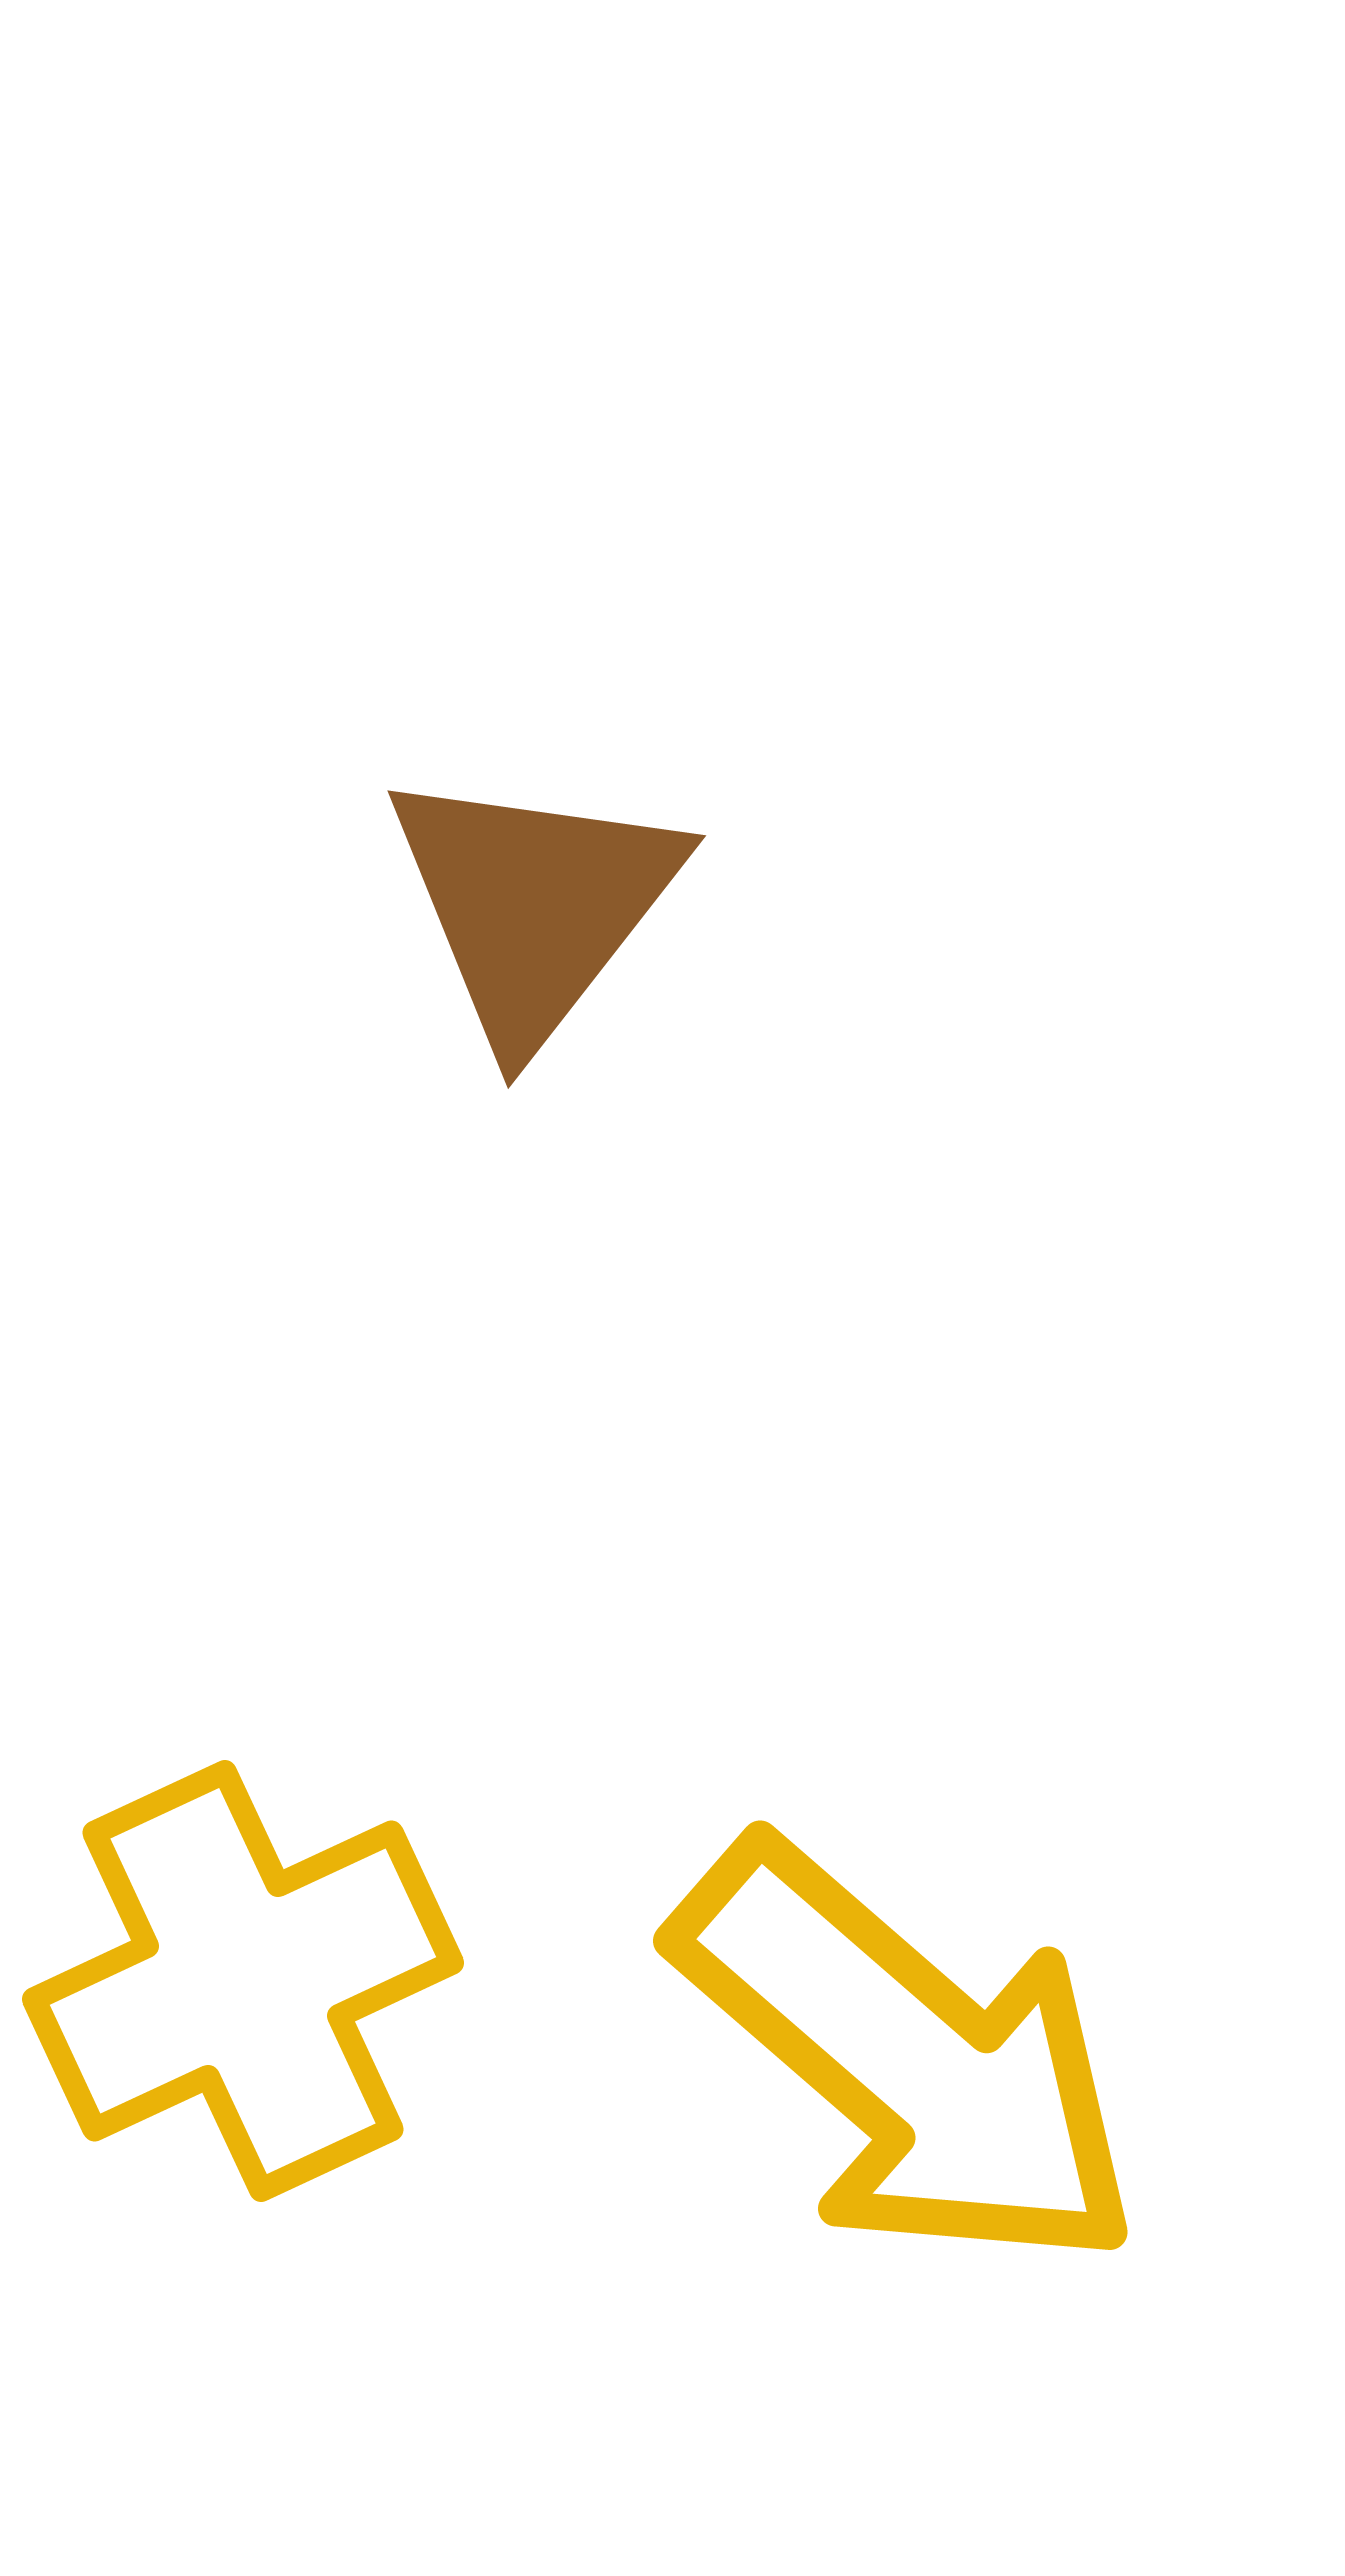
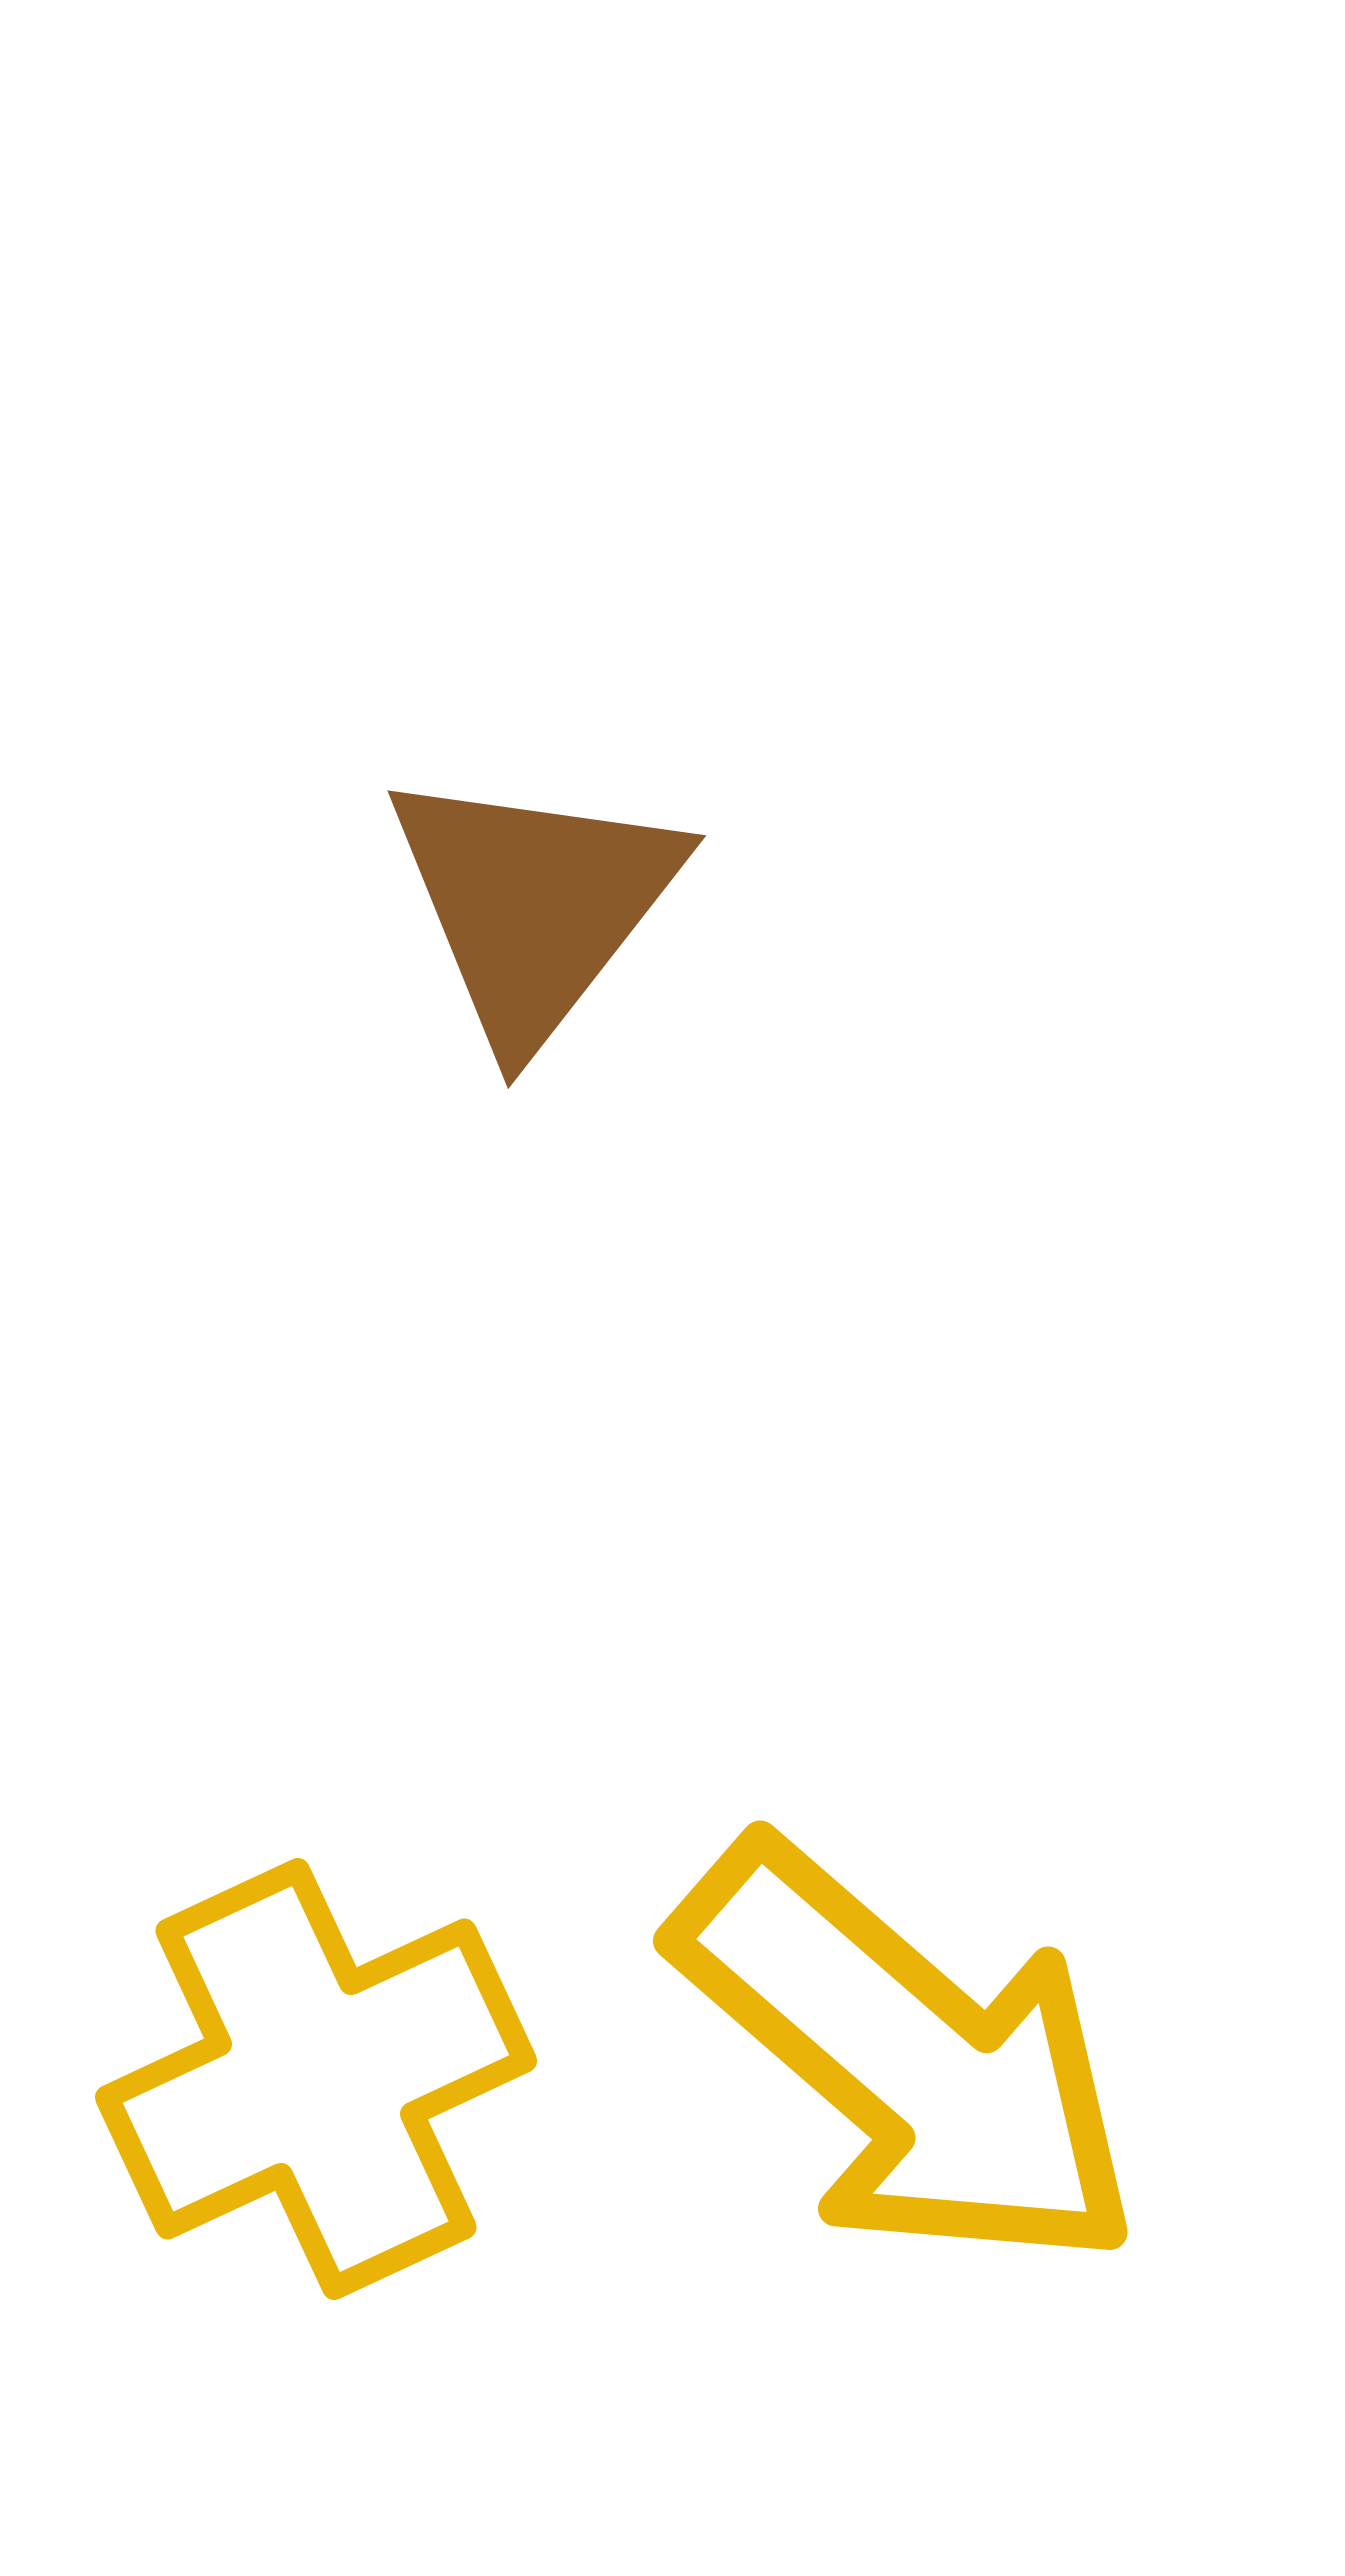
yellow cross: moved 73 px right, 98 px down
